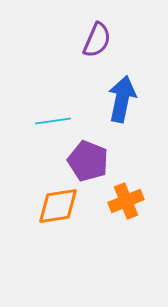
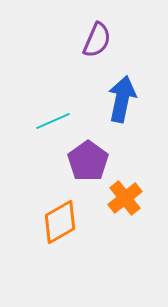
cyan line: rotated 16 degrees counterclockwise
purple pentagon: rotated 15 degrees clockwise
orange cross: moved 1 px left, 3 px up; rotated 16 degrees counterclockwise
orange diamond: moved 2 px right, 16 px down; rotated 21 degrees counterclockwise
